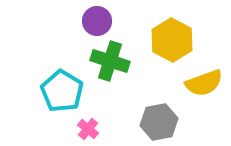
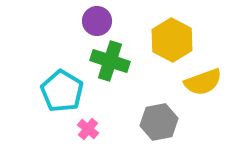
yellow semicircle: moved 1 px left, 1 px up
